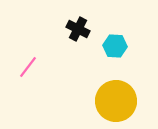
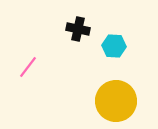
black cross: rotated 15 degrees counterclockwise
cyan hexagon: moved 1 px left
